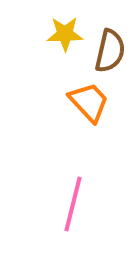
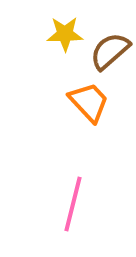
brown semicircle: rotated 144 degrees counterclockwise
